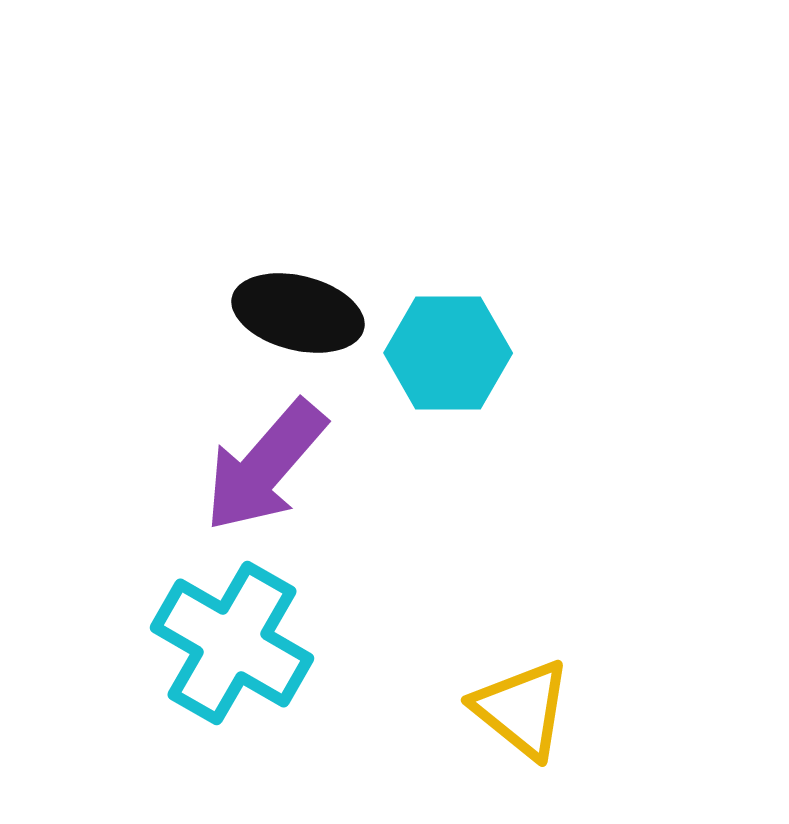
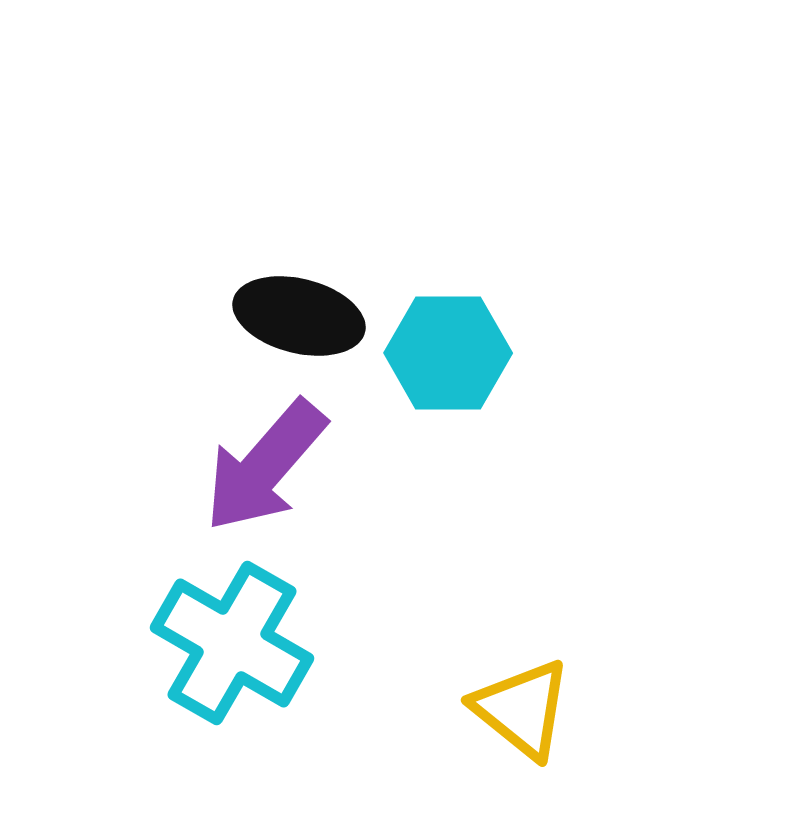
black ellipse: moved 1 px right, 3 px down
